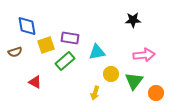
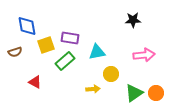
green triangle: moved 12 px down; rotated 18 degrees clockwise
yellow arrow: moved 2 px left, 4 px up; rotated 112 degrees counterclockwise
